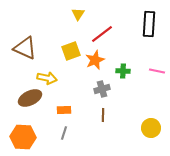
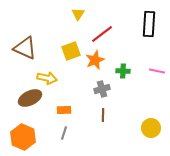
orange hexagon: rotated 20 degrees clockwise
